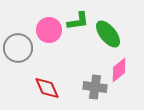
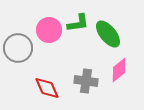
green L-shape: moved 2 px down
gray cross: moved 9 px left, 6 px up
